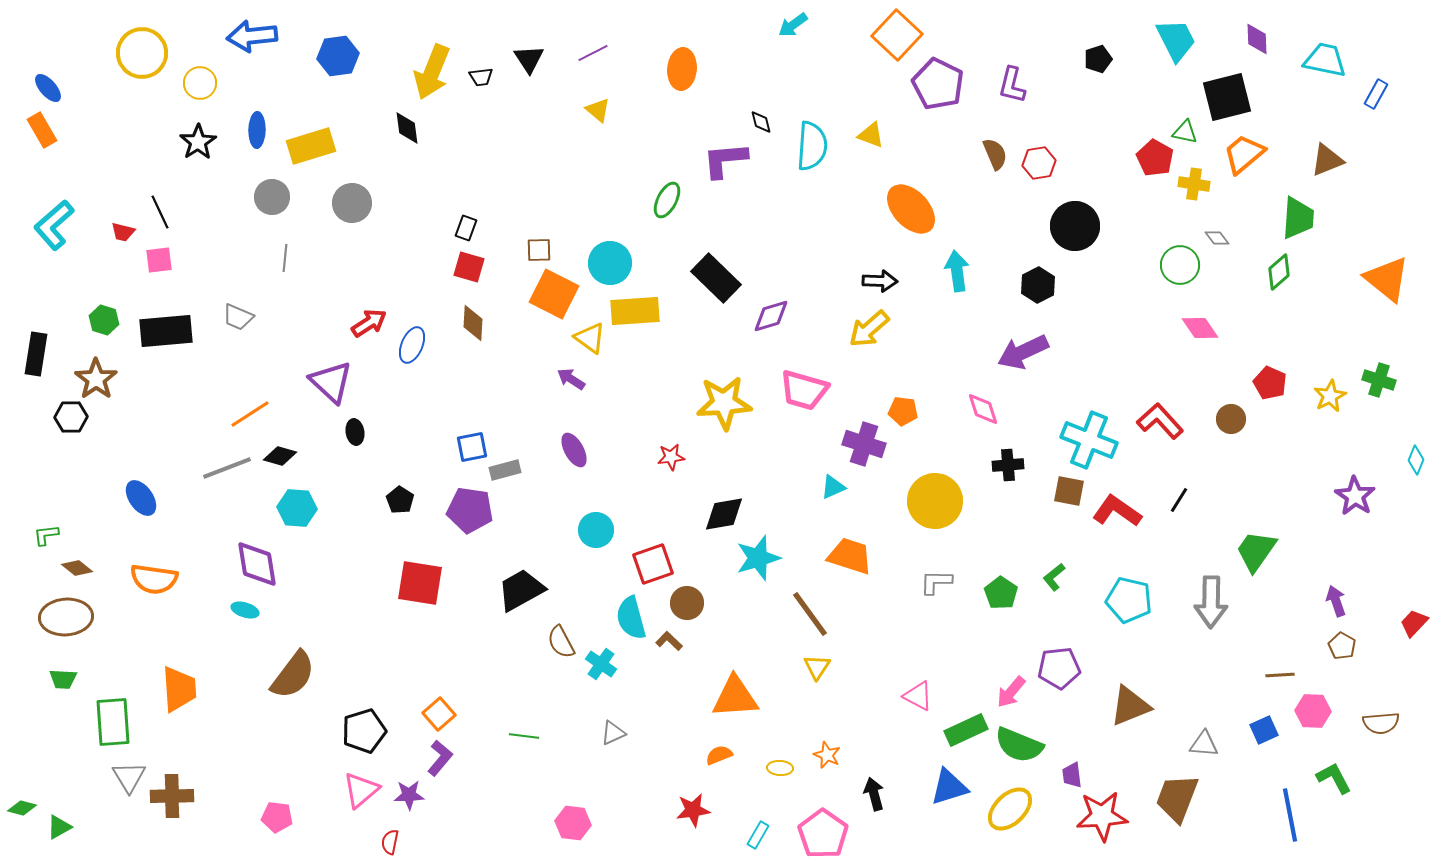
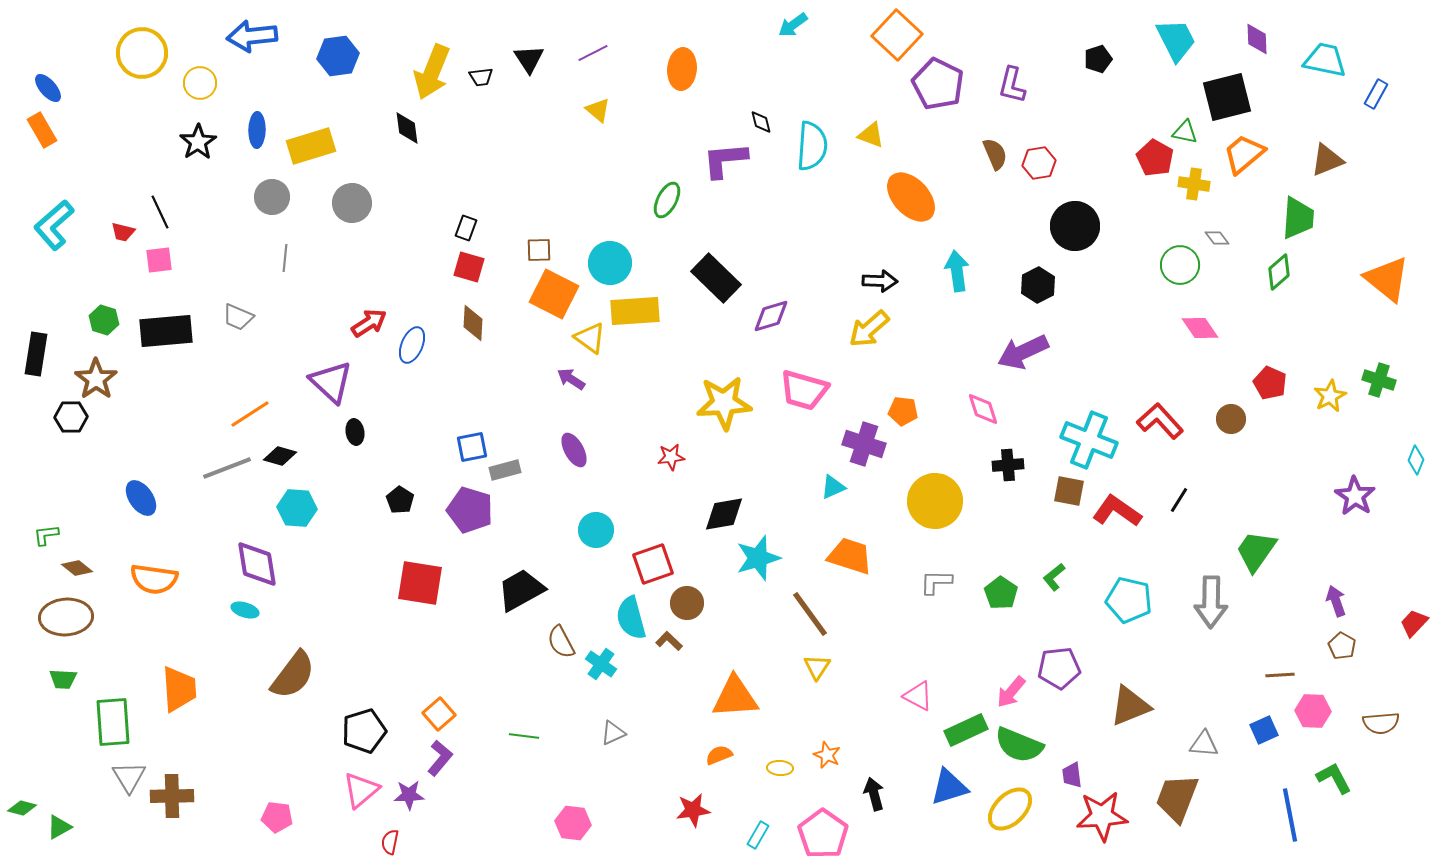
orange ellipse at (911, 209): moved 12 px up
purple pentagon at (470, 510): rotated 9 degrees clockwise
